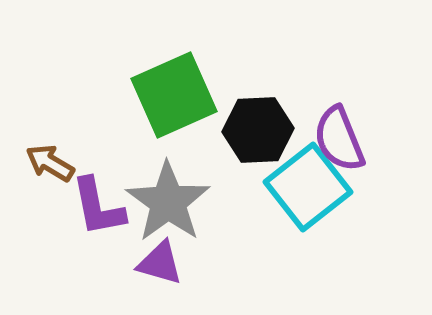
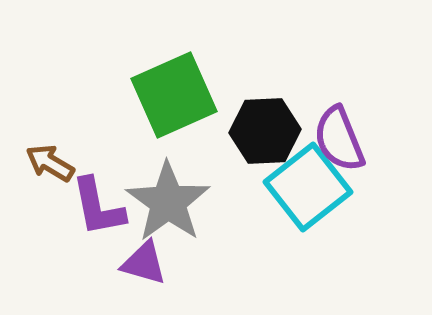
black hexagon: moved 7 px right, 1 px down
purple triangle: moved 16 px left
